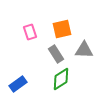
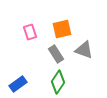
gray triangle: rotated 18 degrees clockwise
green diamond: moved 3 px left, 3 px down; rotated 25 degrees counterclockwise
